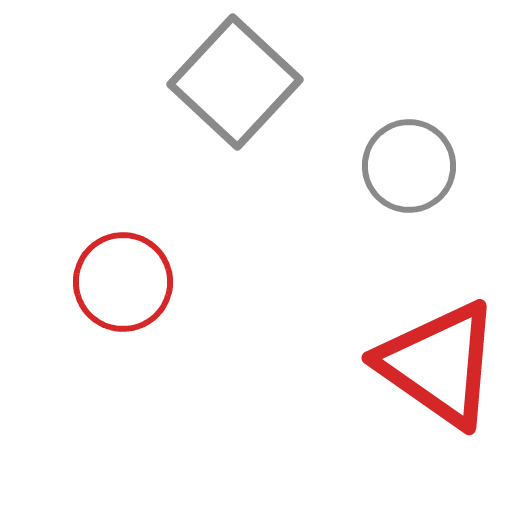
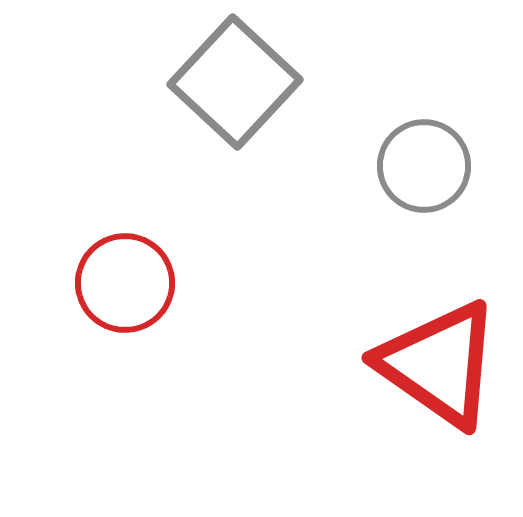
gray circle: moved 15 px right
red circle: moved 2 px right, 1 px down
